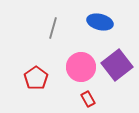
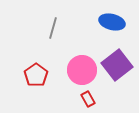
blue ellipse: moved 12 px right
pink circle: moved 1 px right, 3 px down
red pentagon: moved 3 px up
